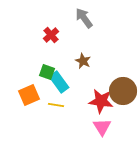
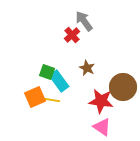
gray arrow: moved 3 px down
red cross: moved 21 px right
brown star: moved 4 px right, 7 px down
cyan rectangle: moved 1 px up
brown circle: moved 4 px up
orange square: moved 6 px right, 2 px down
yellow line: moved 4 px left, 5 px up
pink triangle: rotated 24 degrees counterclockwise
